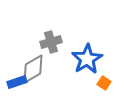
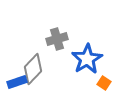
gray cross: moved 6 px right, 3 px up
gray diamond: rotated 16 degrees counterclockwise
